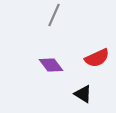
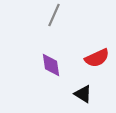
purple diamond: rotated 30 degrees clockwise
